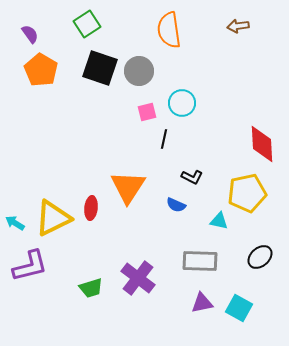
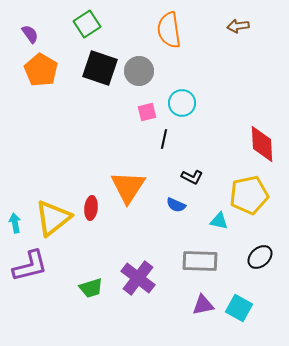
yellow pentagon: moved 2 px right, 2 px down
yellow triangle: rotated 12 degrees counterclockwise
cyan arrow: rotated 48 degrees clockwise
purple triangle: moved 1 px right, 2 px down
